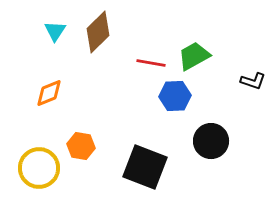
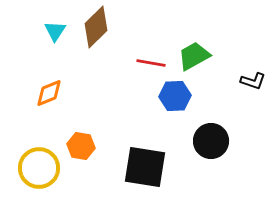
brown diamond: moved 2 px left, 5 px up
black square: rotated 12 degrees counterclockwise
